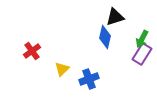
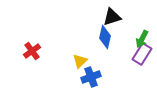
black triangle: moved 3 px left
yellow triangle: moved 18 px right, 8 px up
blue cross: moved 2 px right, 2 px up
